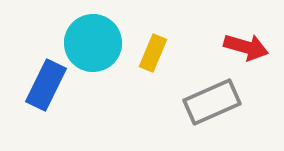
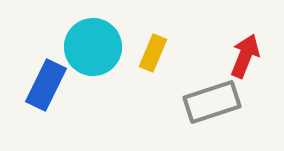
cyan circle: moved 4 px down
red arrow: moved 1 px left, 9 px down; rotated 84 degrees counterclockwise
gray rectangle: rotated 6 degrees clockwise
